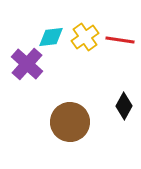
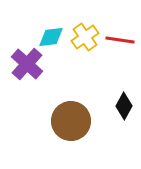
brown circle: moved 1 px right, 1 px up
